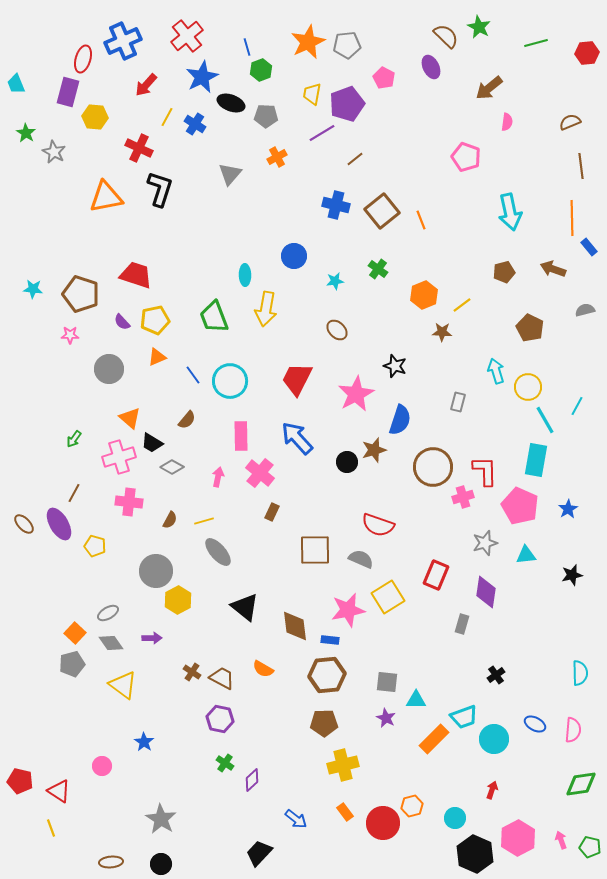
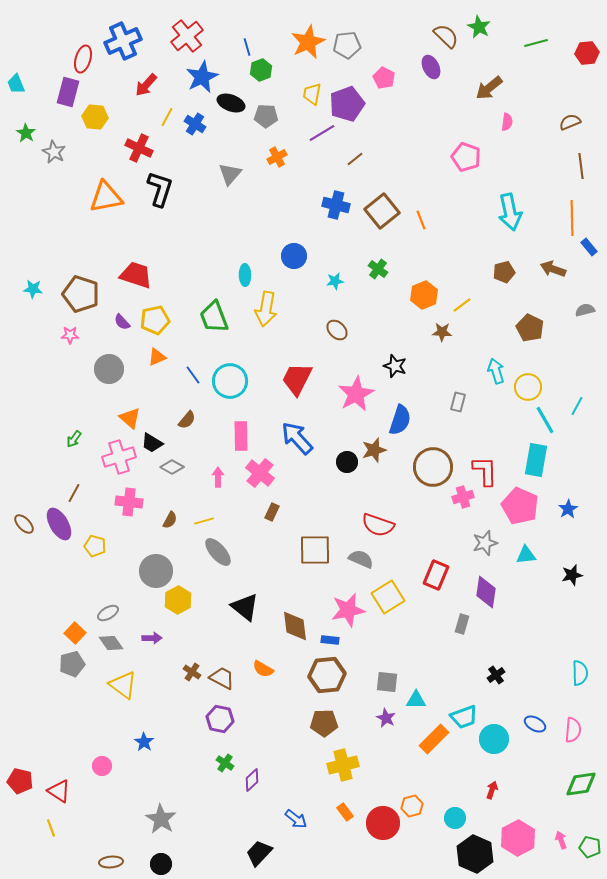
pink arrow at (218, 477): rotated 12 degrees counterclockwise
